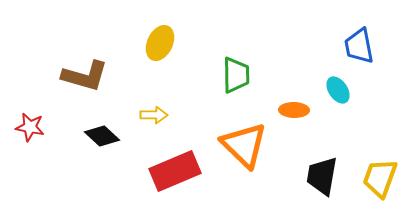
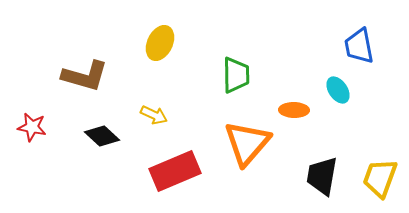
yellow arrow: rotated 24 degrees clockwise
red star: moved 2 px right
orange triangle: moved 3 px right, 2 px up; rotated 27 degrees clockwise
